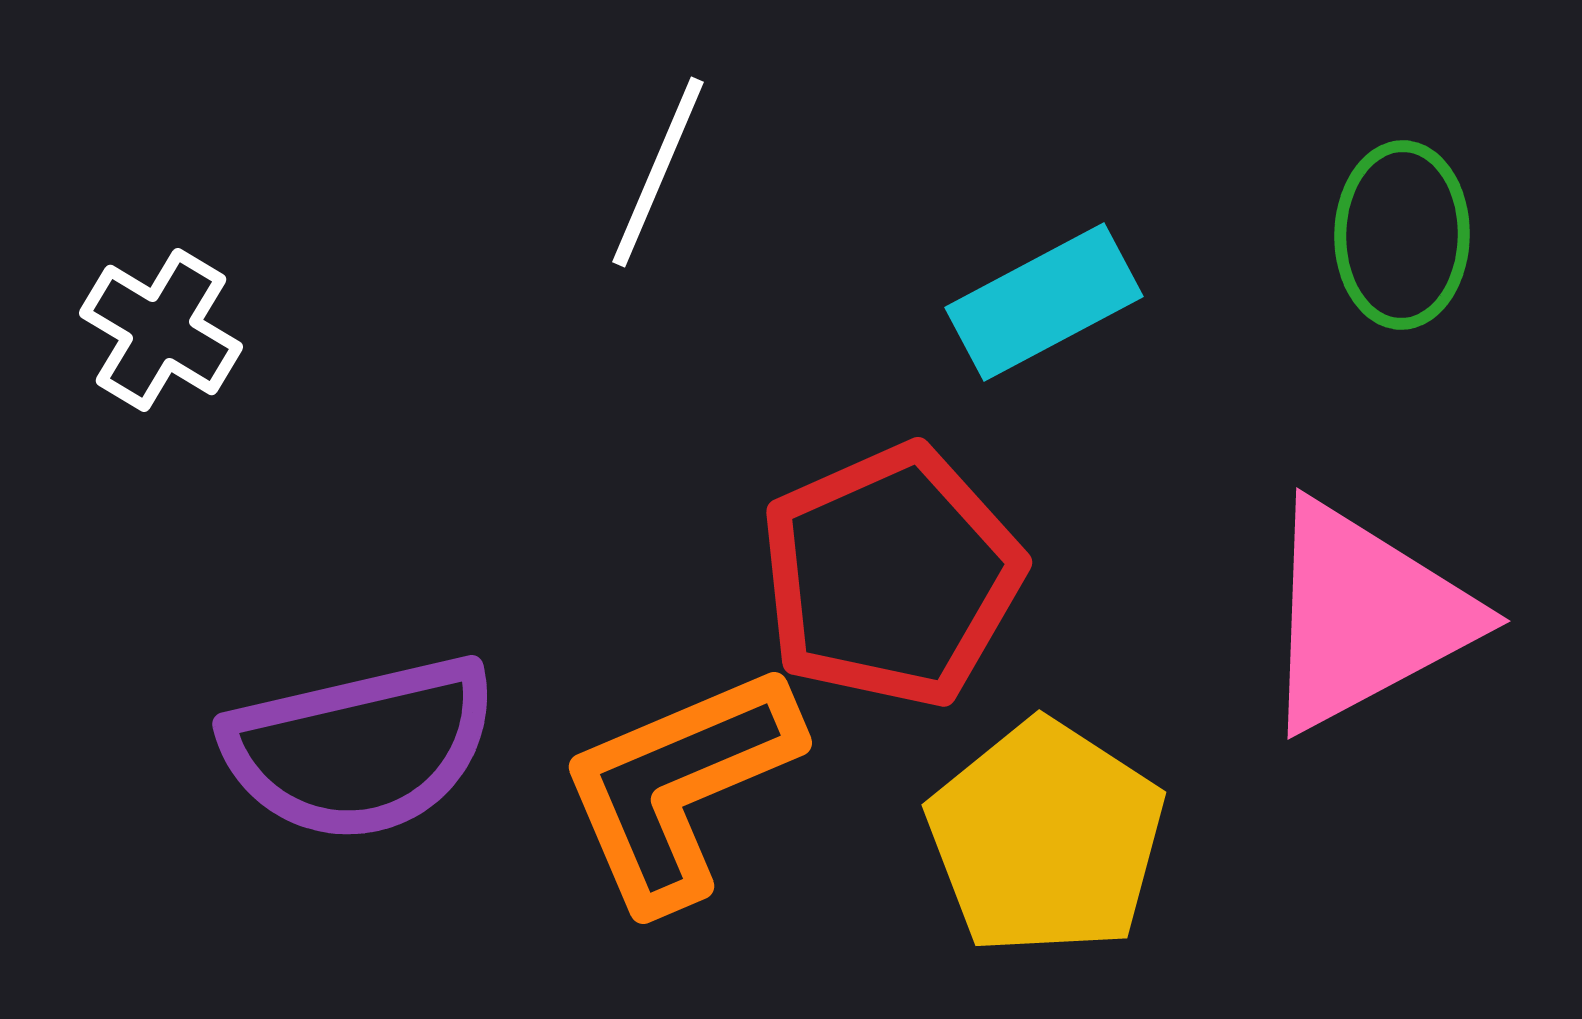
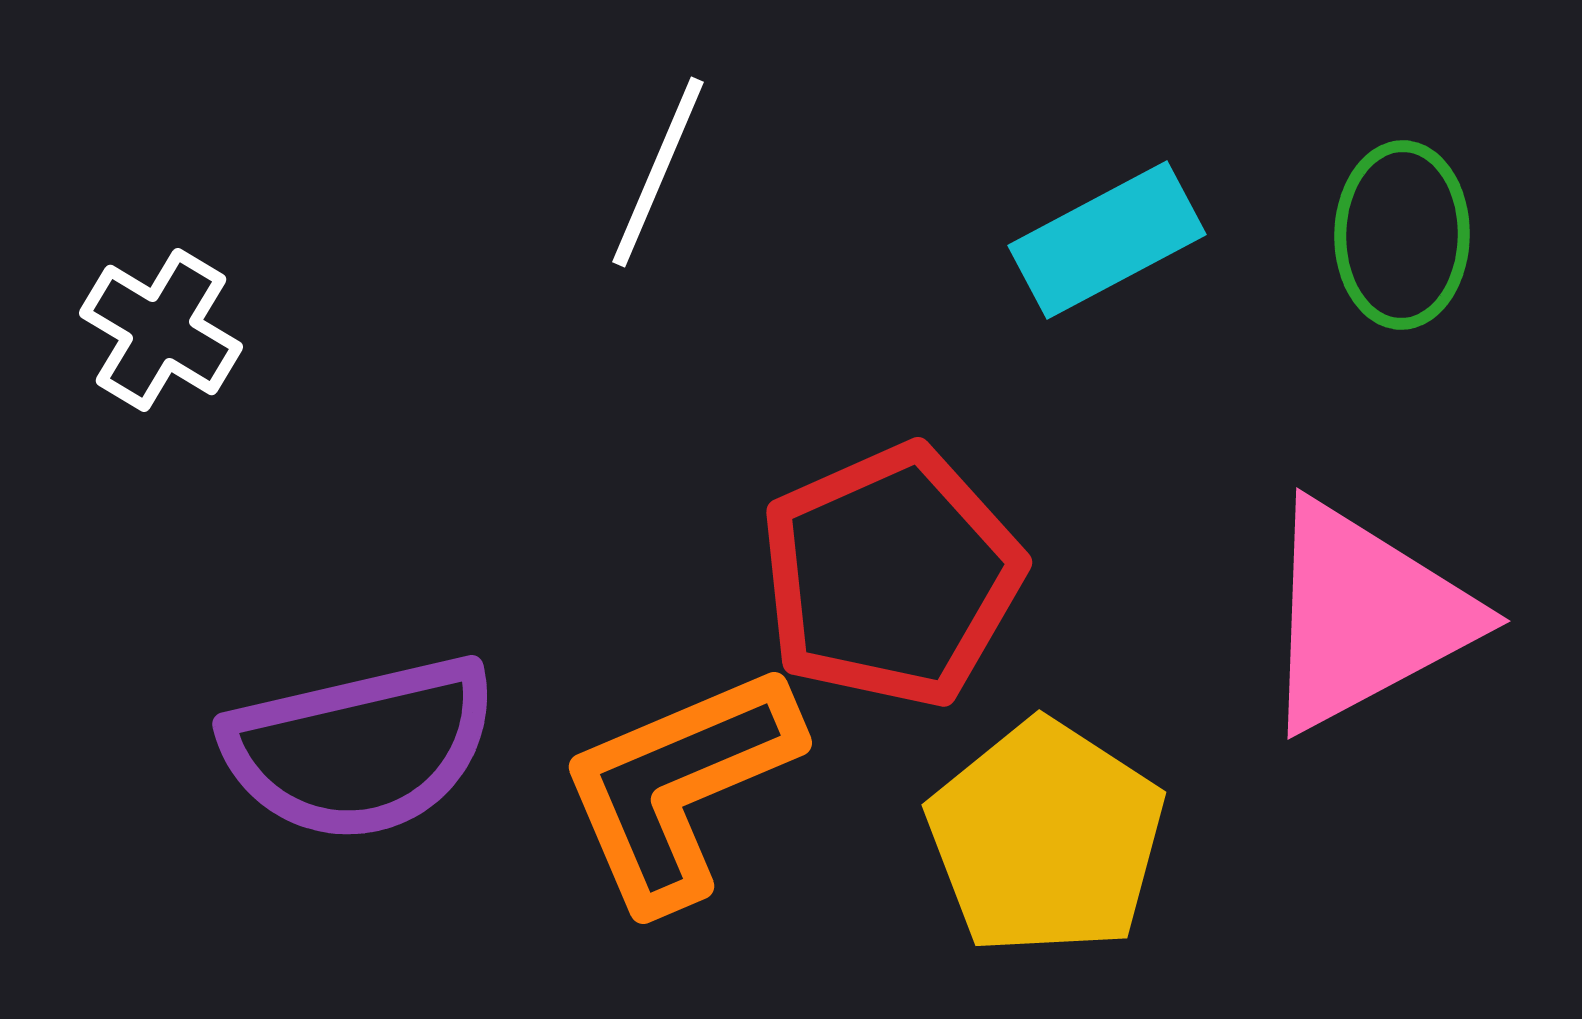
cyan rectangle: moved 63 px right, 62 px up
